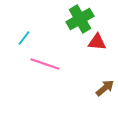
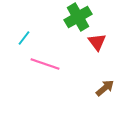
green cross: moved 2 px left, 2 px up
red triangle: rotated 48 degrees clockwise
